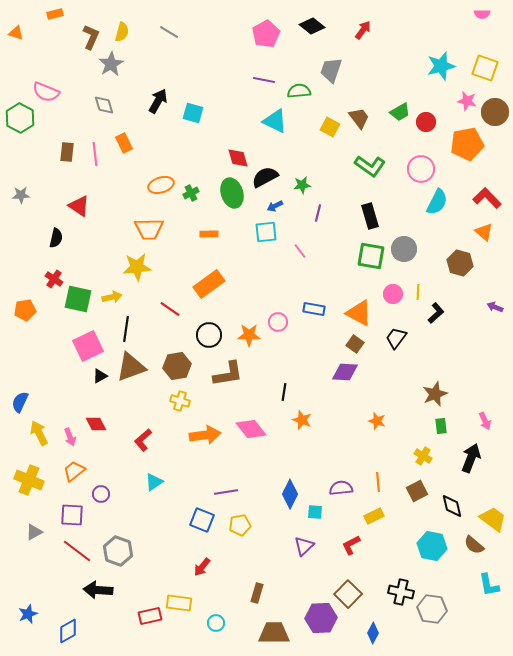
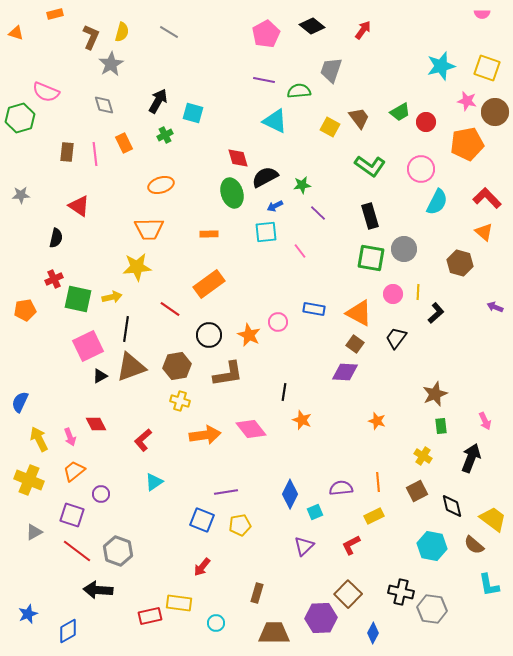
yellow square at (485, 68): moved 2 px right
green hexagon at (20, 118): rotated 16 degrees clockwise
green cross at (191, 193): moved 26 px left, 58 px up
purple line at (318, 213): rotated 60 degrees counterclockwise
green square at (371, 256): moved 2 px down
red cross at (54, 279): rotated 30 degrees clockwise
orange star at (249, 335): rotated 25 degrees clockwise
yellow arrow at (39, 433): moved 6 px down
cyan square at (315, 512): rotated 28 degrees counterclockwise
purple square at (72, 515): rotated 15 degrees clockwise
